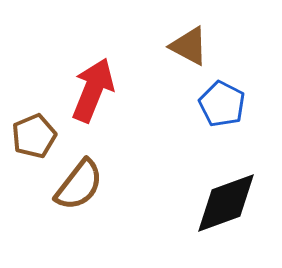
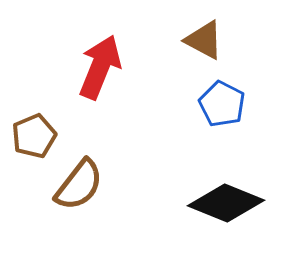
brown triangle: moved 15 px right, 6 px up
red arrow: moved 7 px right, 23 px up
black diamond: rotated 42 degrees clockwise
